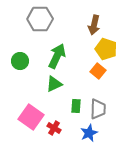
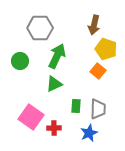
gray hexagon: moved 9 px down
red cross: rotated 32 degrees counterclockwise
